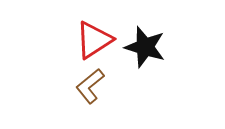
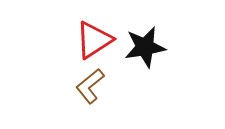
black star: rotated 27 degrees counterclockwise
